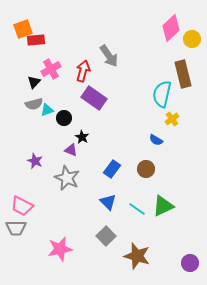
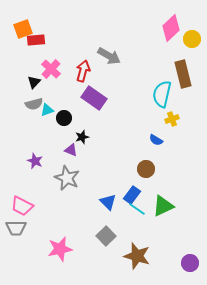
gray arrow: rotated 25 degrees counterclockwise
pink cross: rotated 18 degrees counterclockwise
yellow cross: rotated 16 degrees clockwise
black star: rotated 24 degrees clockwise
blue rectangle: moved 20 px right, 26 px down
